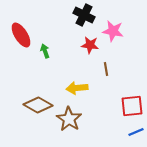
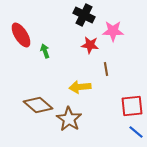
pink star: rotated 10 degrees counterclockwise
yellow arrow: moved 3 px right, 1 px up
brown diamond: rotated 12 degrees clockwise
blue line: rotated 63 degrees clockwise
